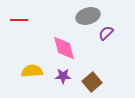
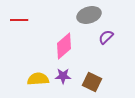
gray ellipse: moved 1 px right, 1 px up
purple semicircle: moved 4 px down
pink diamond: moved 2 px up; rotated 64 degrees clockwise
yellow semicircle: moved 6 px right, 8 px down
brown square: rotated 24 degrees counterclockwise
